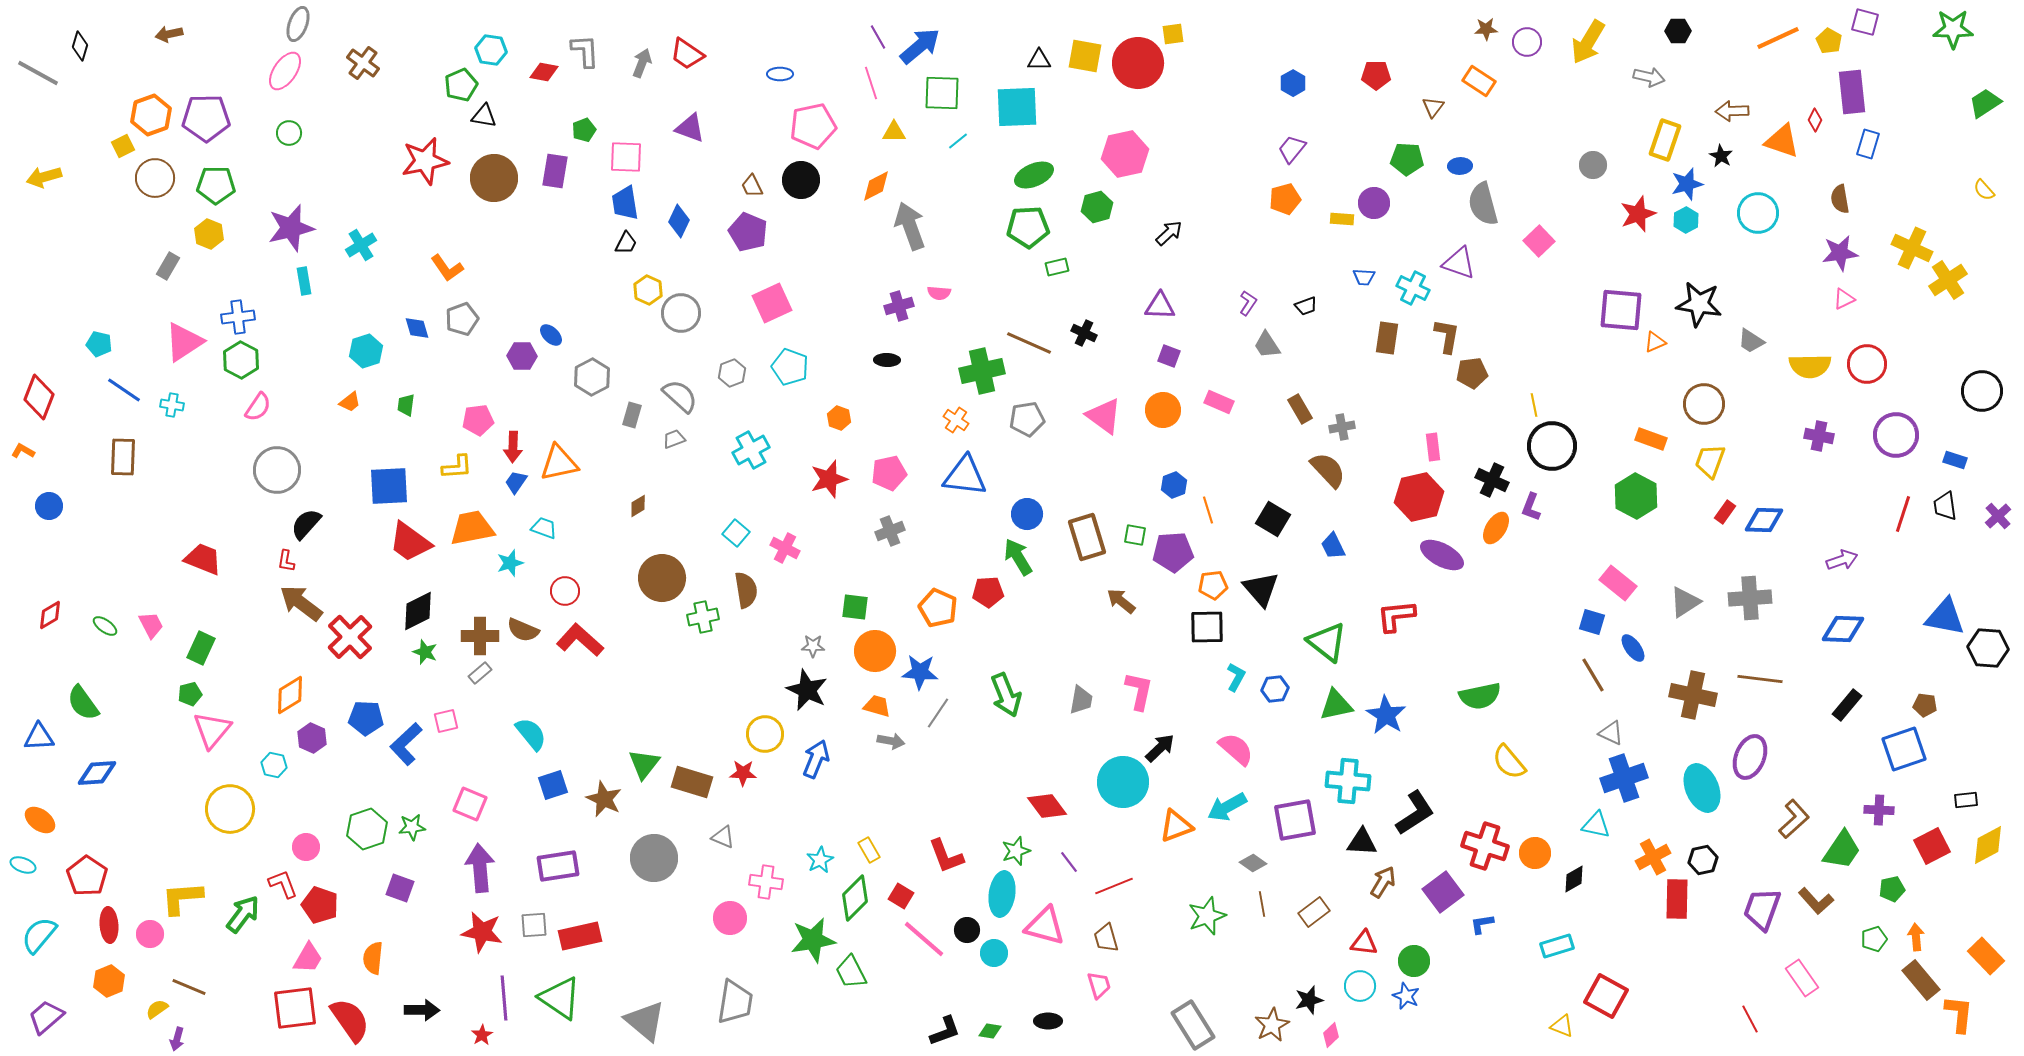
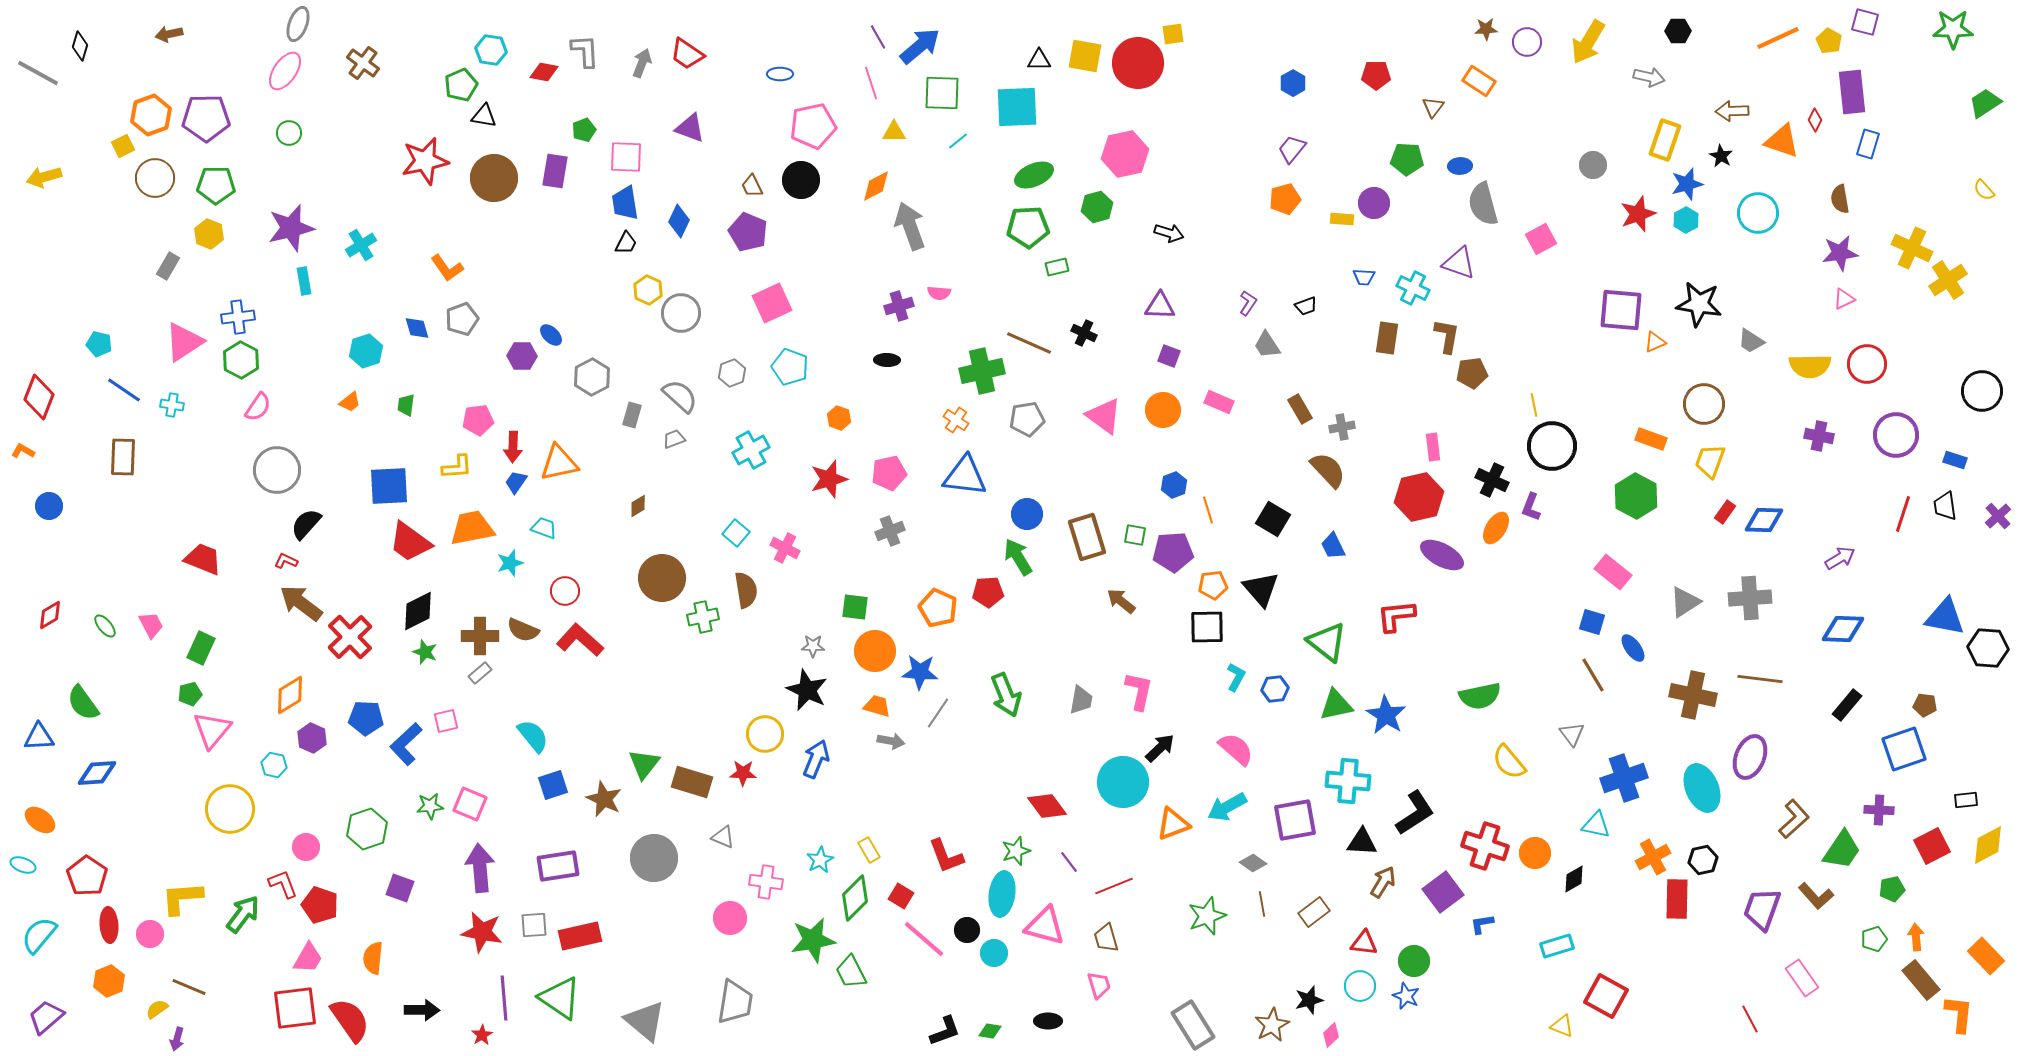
black arrow at (1169, 233): rotated 60 degrees clockwise
pink square at (1539, 241): moved 2 px right, 2 px up; rotated 16 degrees clockwise
purple arrow at (1842, 560): moved 2 px left, 2 px up; rotated 12 degrees counterclockwise
red L-shape at (286, 561): rotated 105 degrees clockwise
pink rectangle at (1618, 583): moved 5 px left, 11 px up
green ellipse at (105, 626): rotated 15 degrees clockwise
gray triangle at (1611, 733): moved 39 px left, 1 px down; rotated 28 degrees clockwise
cyan semicircle at (531, 734): moved 2 px right, 2 px down
orange triangle at (1176, 826): moved 3 px left, 2 px up
green star at (412, 827): moved 18 px right, 21 px up
brown L-shape at (1816, 901): moved 5 px up
